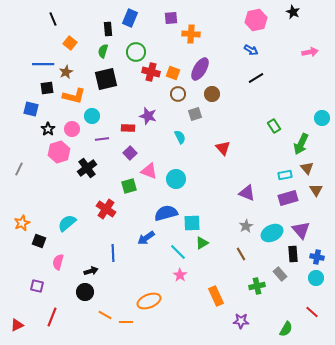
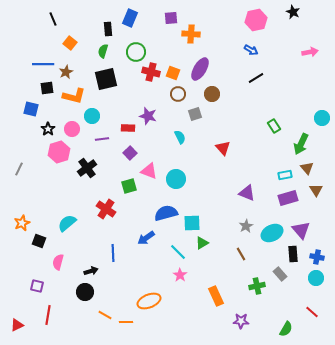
red line at (52, 317): moved 4 px left, 2 px up; rotated 12 degrees counterclockwise
